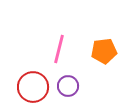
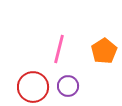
orange pentagon: rotated 25 degrees counterclockwise
